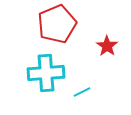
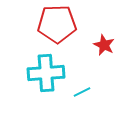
red pentagon: rotated 21 degrees clockwise
red star: moved 3 px left, 1 px up; rotated 10 degrees counterclockwise
